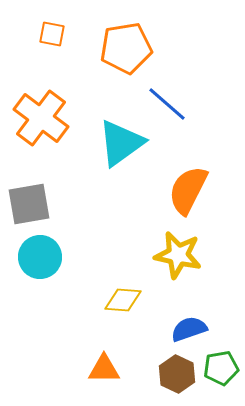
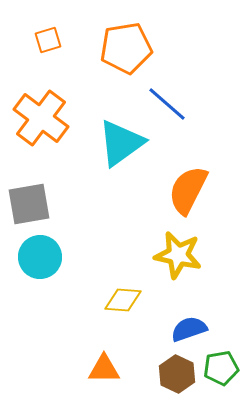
orange square: moved 4 px left, 6 px down; rotated 28 degrees counterclockwise
